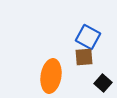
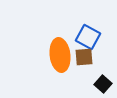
orange ellipse: moved 9 px right, 21 px up; rotated 16 degrees counterclockwise
black square: moved 1 px down
